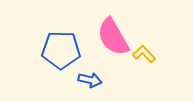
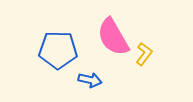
blue pentagon: moved 3 px left
yellow L-shape: rotated 80 degrees clockwise
